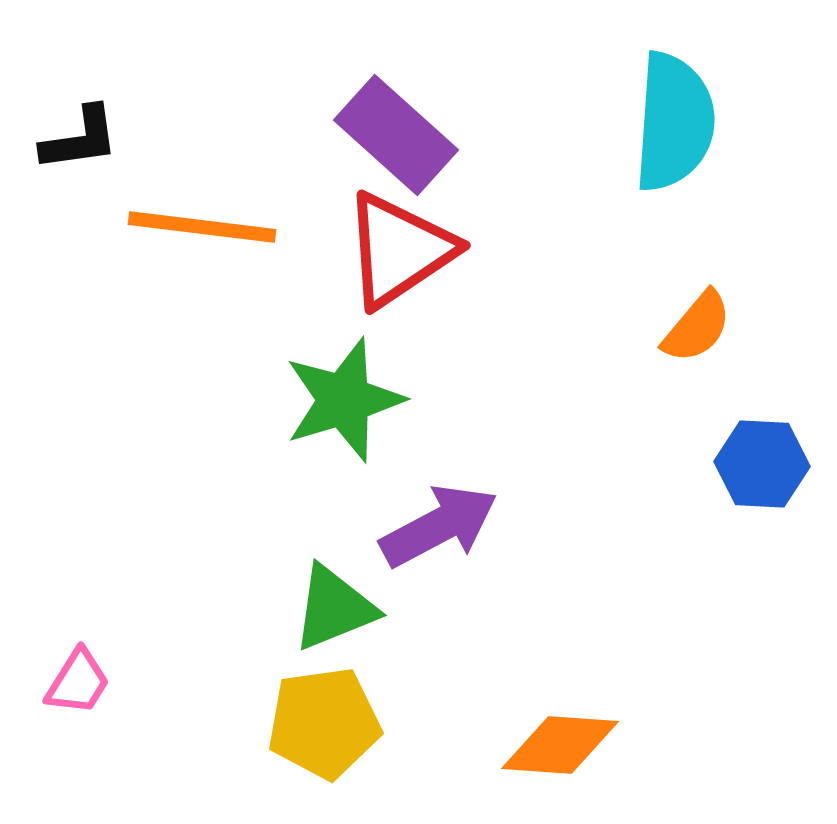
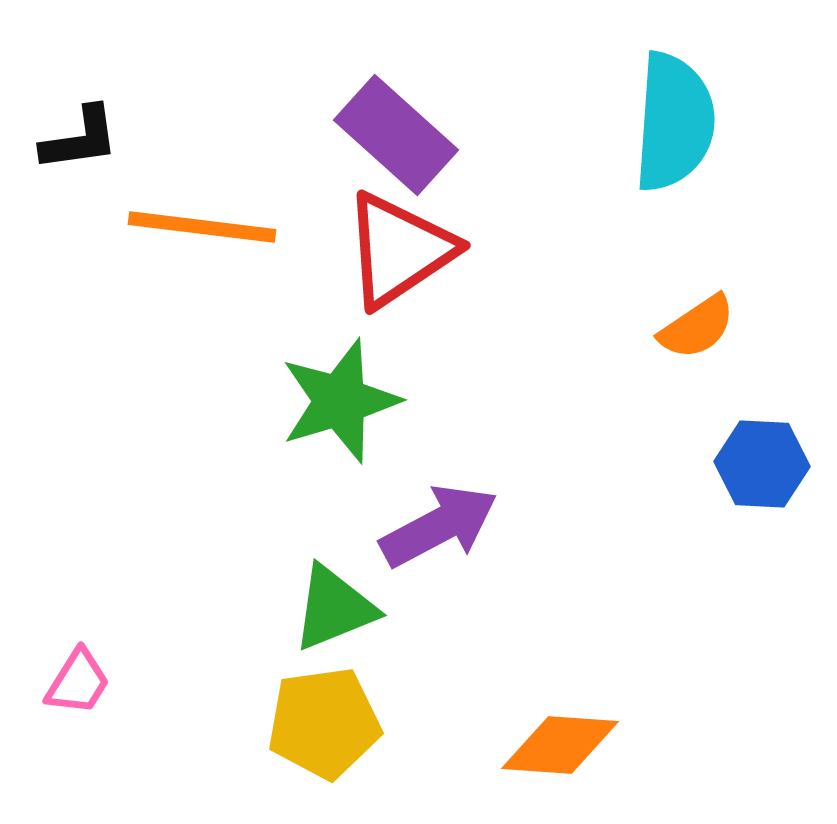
orange semicircle: rotated 16 degrees clockwise
green star: moved 4 px left, 1 px down
